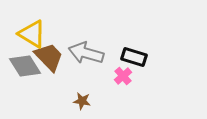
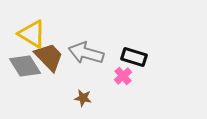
brown star: moved 1 px right, 3 px up
